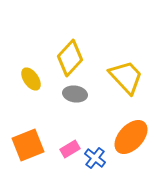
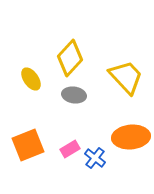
gray ellipse: moved 1 px left, 1 px down
orange ellipse: rotated 42 degrees clockwise
